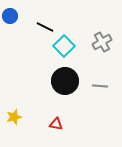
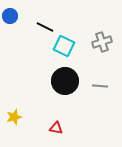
gray cross: rotated 12 degrees clockwise
cyan square: rotated 20 degrees counterclockwise
red triangle: moved 4 px down
